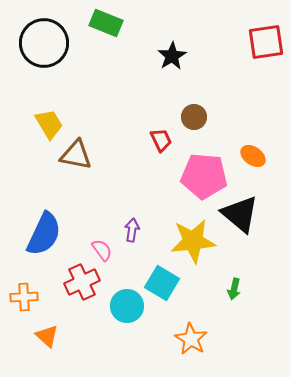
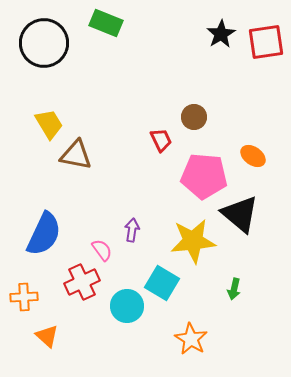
black star: moved 49 px right, 22 px up
